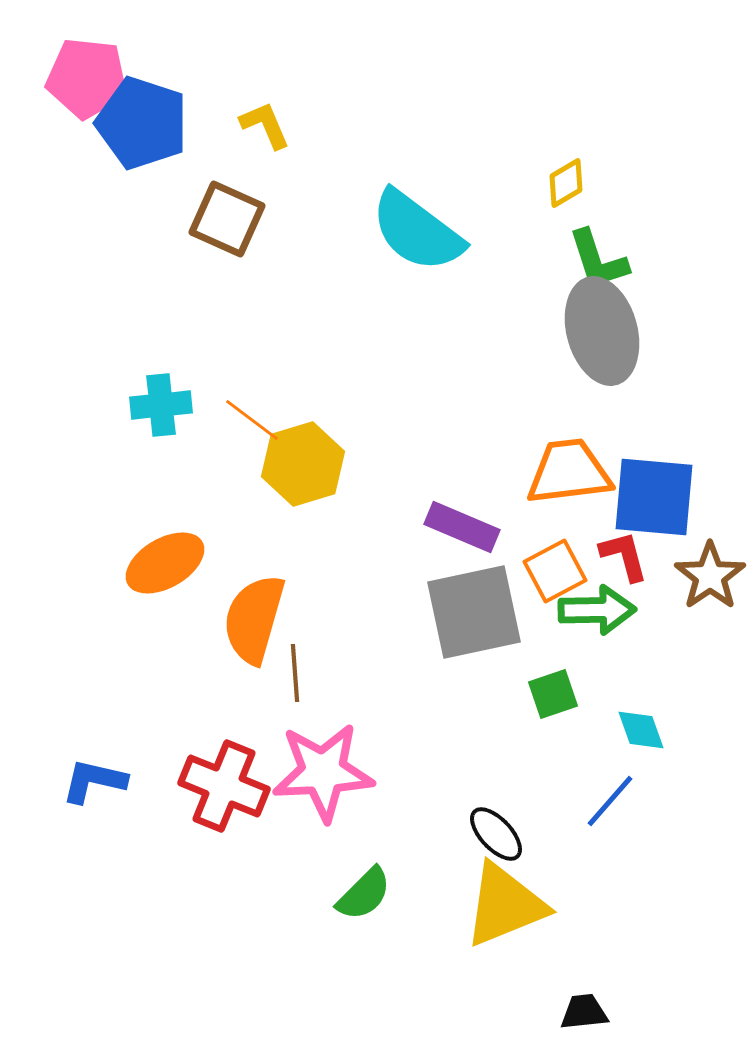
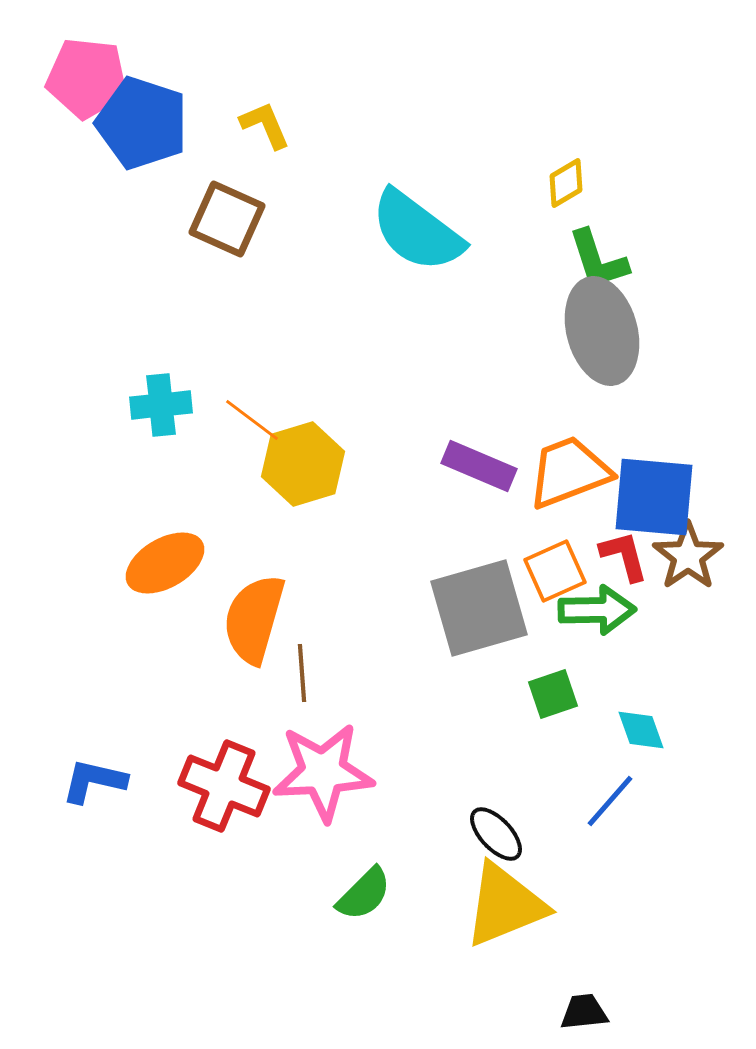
orange trapezoid: rotated 14 degrees counterclockwise
purple rectangle: moved 17 px right, 61 px up
orange square: rotated 4 degrees clockwise
brown star: moved 22 px left, 20 px up
gray square: moved 5 px right, 4 px up; rotated 4 degrees counterclockwise
brown line: moved 7 px right
